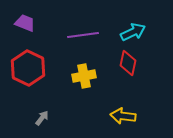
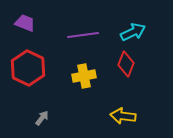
red diamond: moved 2 px left, 1 px down; rotated 10 degrees clockwise
